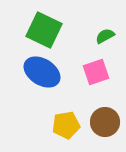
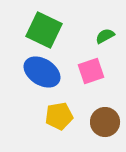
pink square: moved 5 px left, 1 px up
yellow pentagon: moved 7 px left, 9 px up
